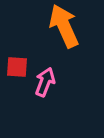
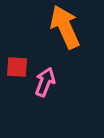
orange arrow: moved 1 px right, 1 px down
